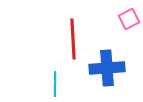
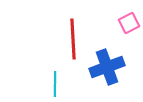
pink square: moved 4 px down
blue cross: moved 1 px up; rotated 16 degrees counterclockwise
